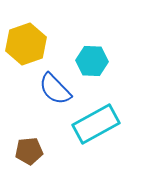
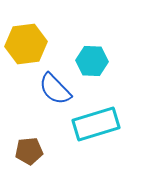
yellow hexagon: rotated 12 degrees clockwise
cyan rectangle: rotated 12 degrees clockwise
